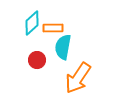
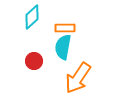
cyan diamond: moved 6 px up
orange rectangle: moved 12 px right
red circle: moved 3 px left, 1 px down
